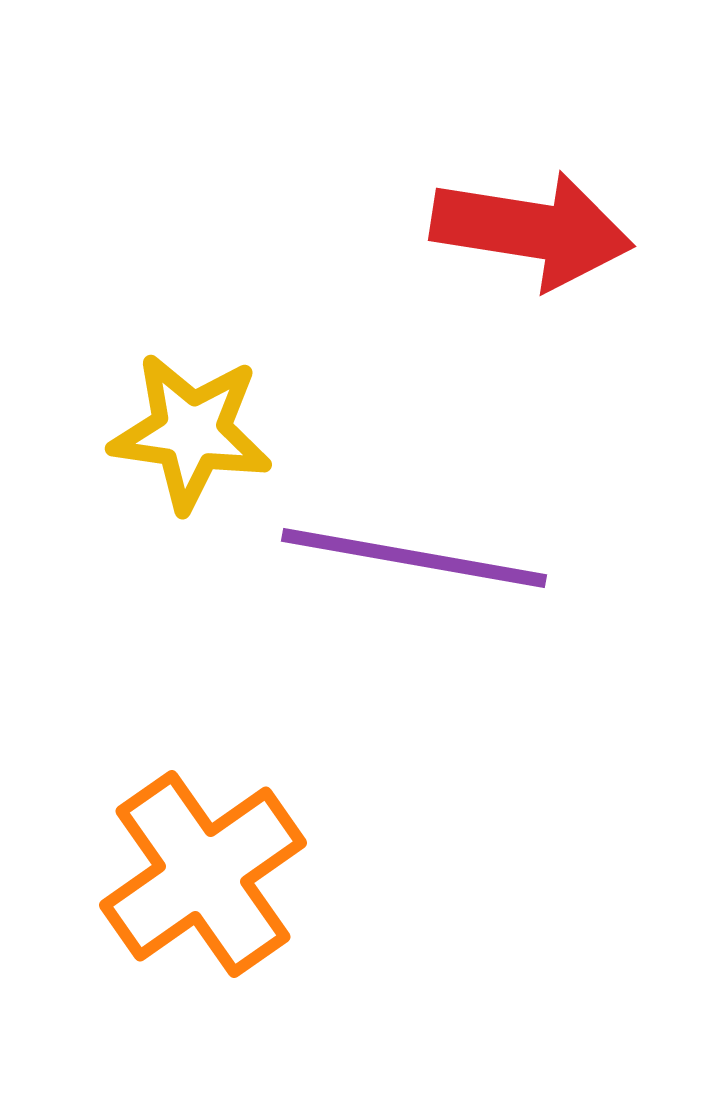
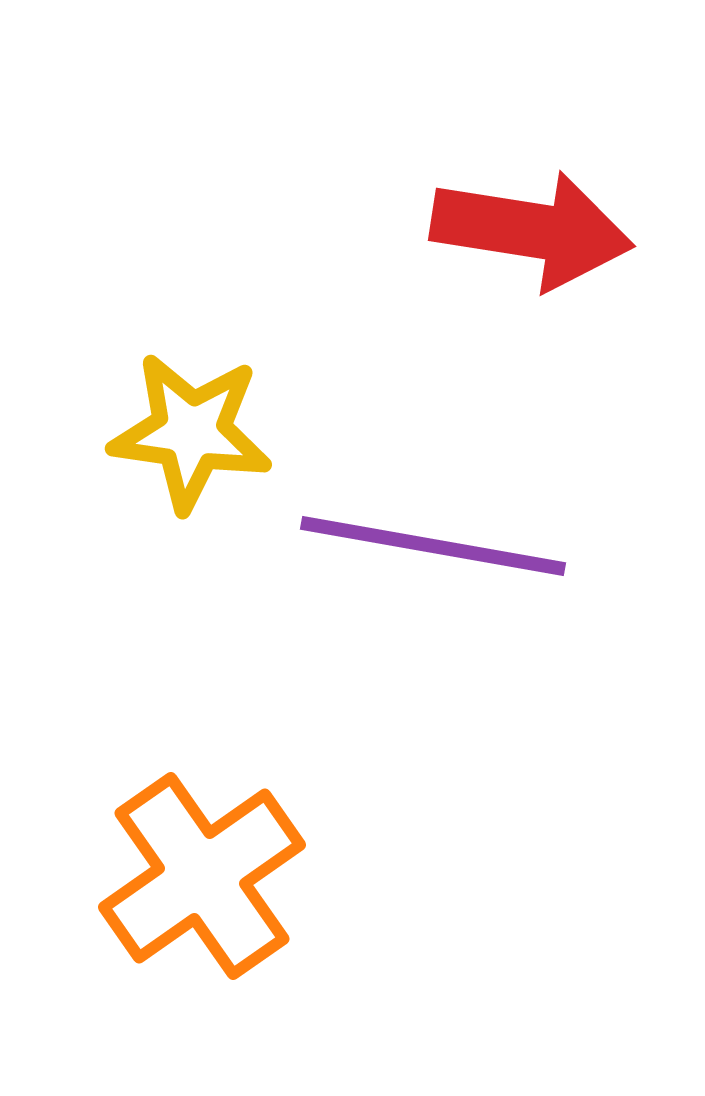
purple line: moved 19 px right, 12 px up
orange cross: moved 1 px left, 2 px down
